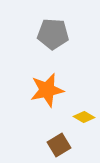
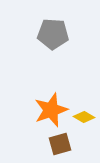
orange star: moved 4 px right, 20 px down; rotated 8 degrees counterclockwise
brown square: moved 1 px right, 1 px up; rotated 15 degrees clockwise
